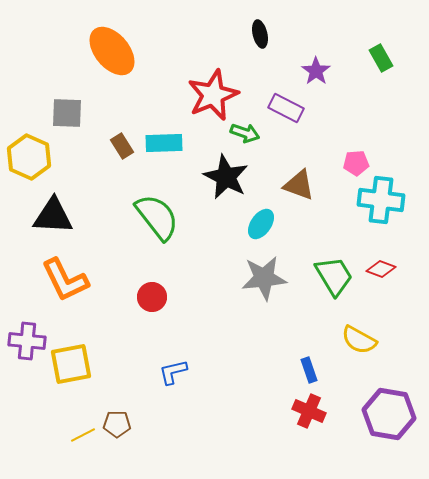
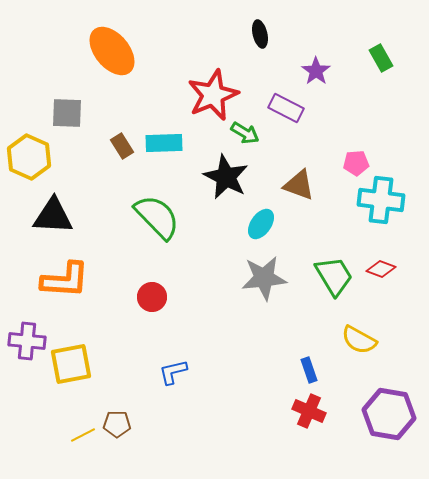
green arrow: rotated 12 degrees clockwise
green semicircle: rotated 6 degrees counterclockwise
orange L-shape: rotated 60 degrees counterclockwise
